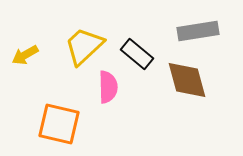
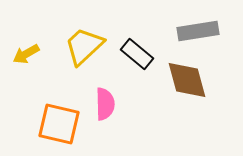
yellow arrow: moved 1 px right, 1 px up
pink semicircle: moved 3 px left, 17 px down
